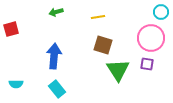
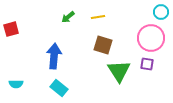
green arrow: moved 12 px right, 5 px down; rotated 24 degrees counterclockwise
green triangle: moved 1 px right, 1 px down
cyan rectangle: moved 2 px right, 1 px up; rotated 12 degrees counterclockwise
